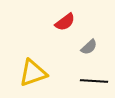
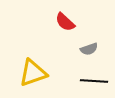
red semicircle: rotated 80 degrees clockwise
gray semicircle: moved 2 px down; rotated 24 degrees clockwise
